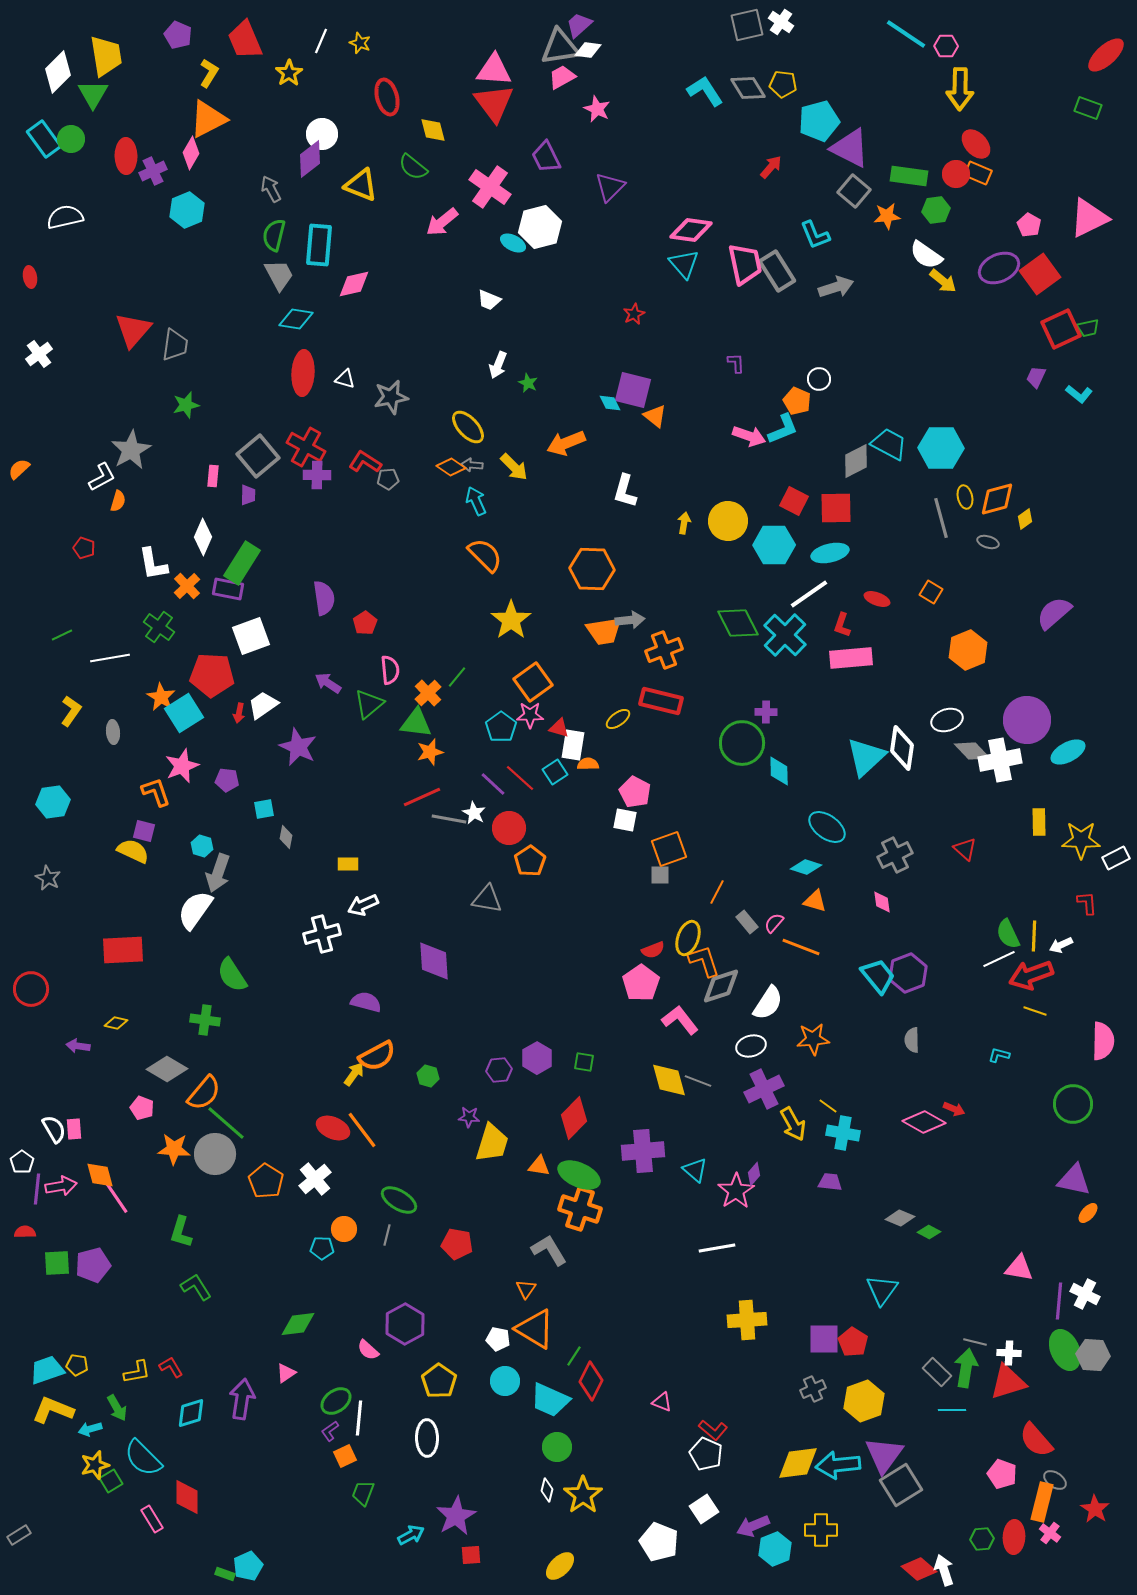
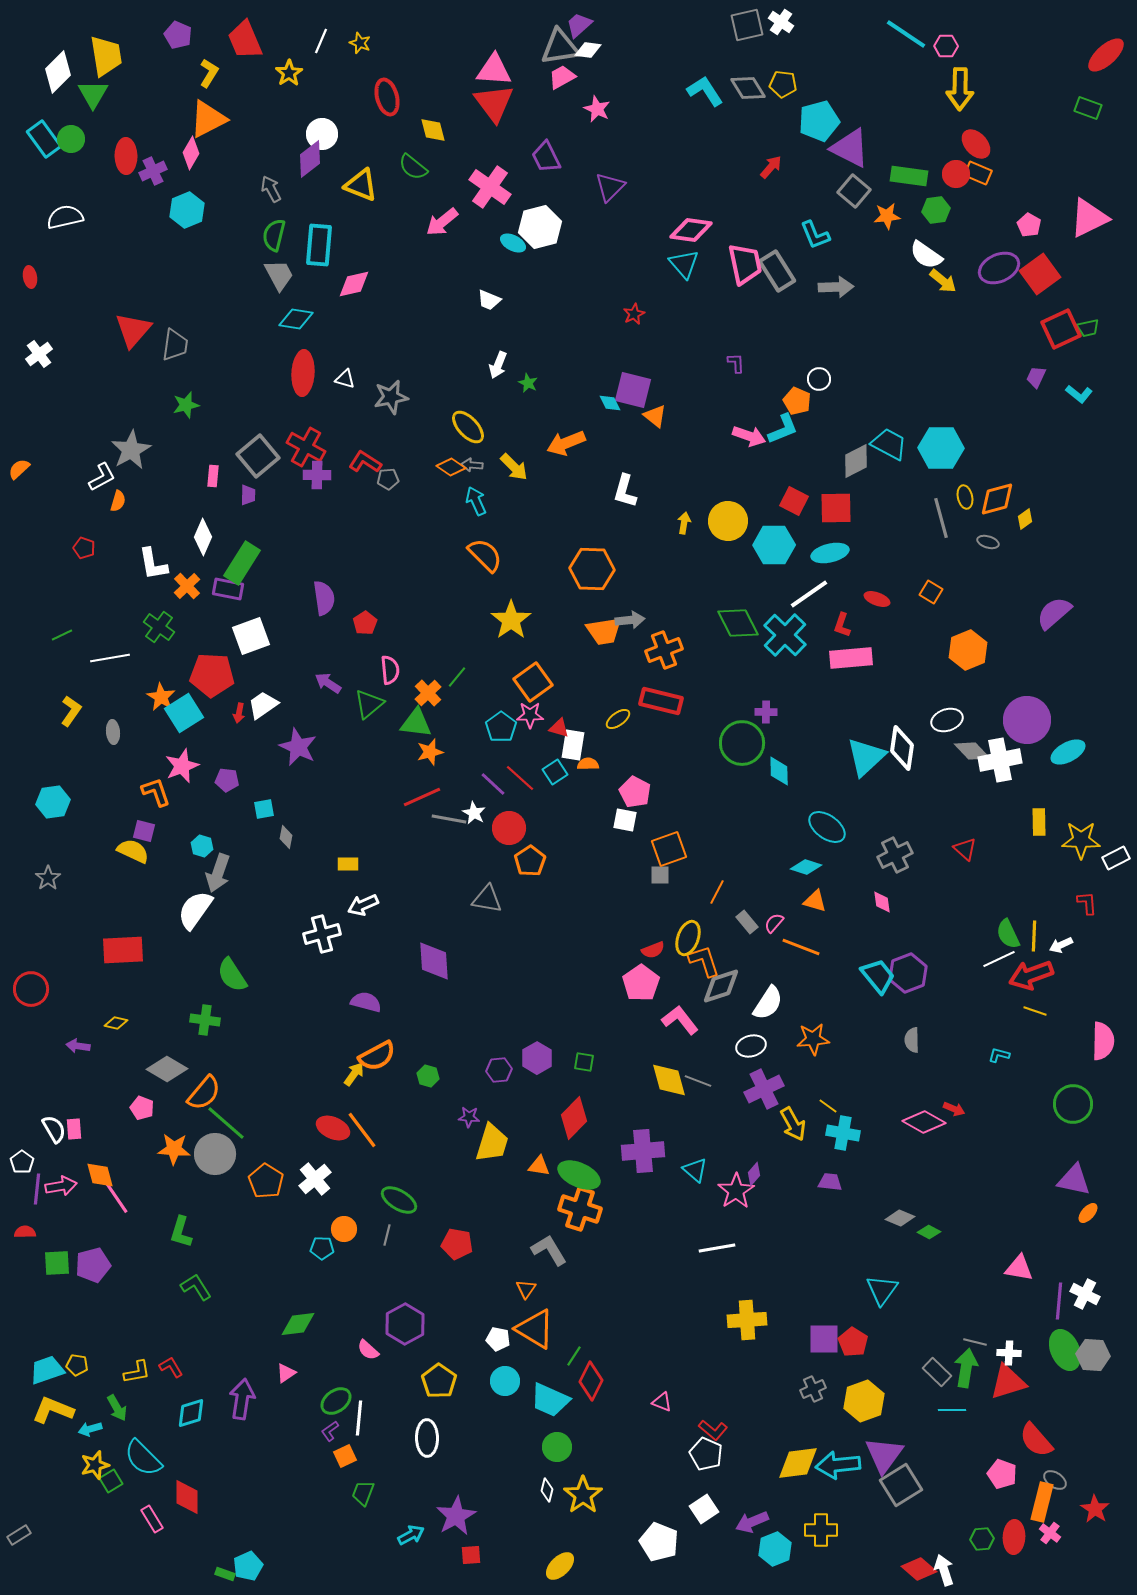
gray arrow at (836, 287): rotated 16 degrees clockwise
gray star at (48, 878): rotated 10 degrees clockwise
purple arrow at (753, 1526): moved 1 px left, 4 px up
